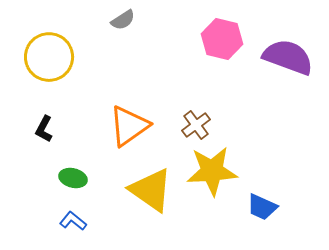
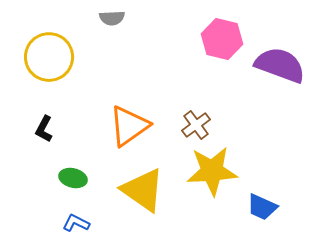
gray semicircle: moved 11 px left, 2 px up; rotated 30 degrees clockwise
purple semicircle: moved 8 px left, 8 px down
yellow triangle: moved 8 px left
blue L-shape: moved 3 px right, 2 px down; rotated 12 degrees counterclockwise
